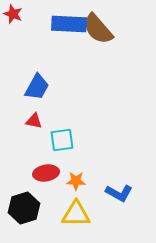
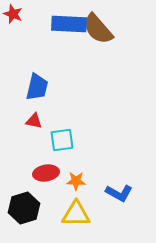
blue trapezoid: rotated 16 degrees counterclockwise
